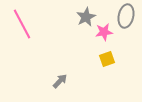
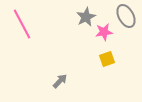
gray ellipse: rotated 40 degrees counterclockwise
